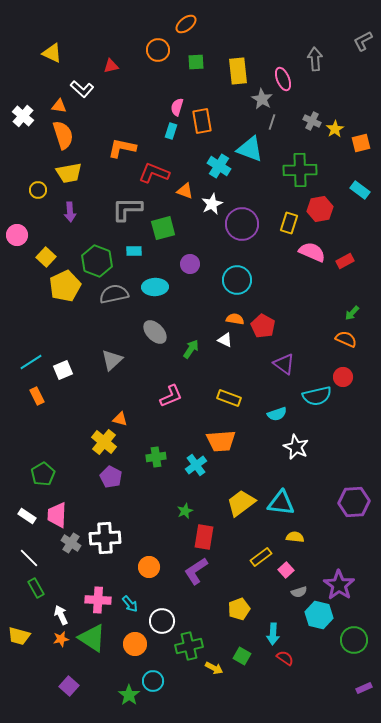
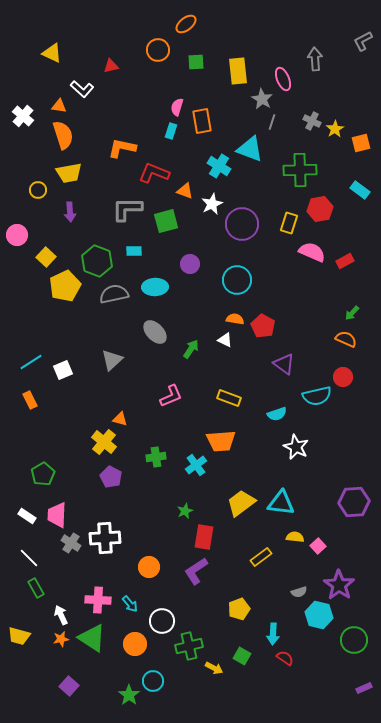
green square at (163, 228): moved 3 px right, 7 px up
orange rectangle at (37, 396): moved 7 px left, 4 px down
pink square at (286, 570): moved 32 px right, 24 px up
